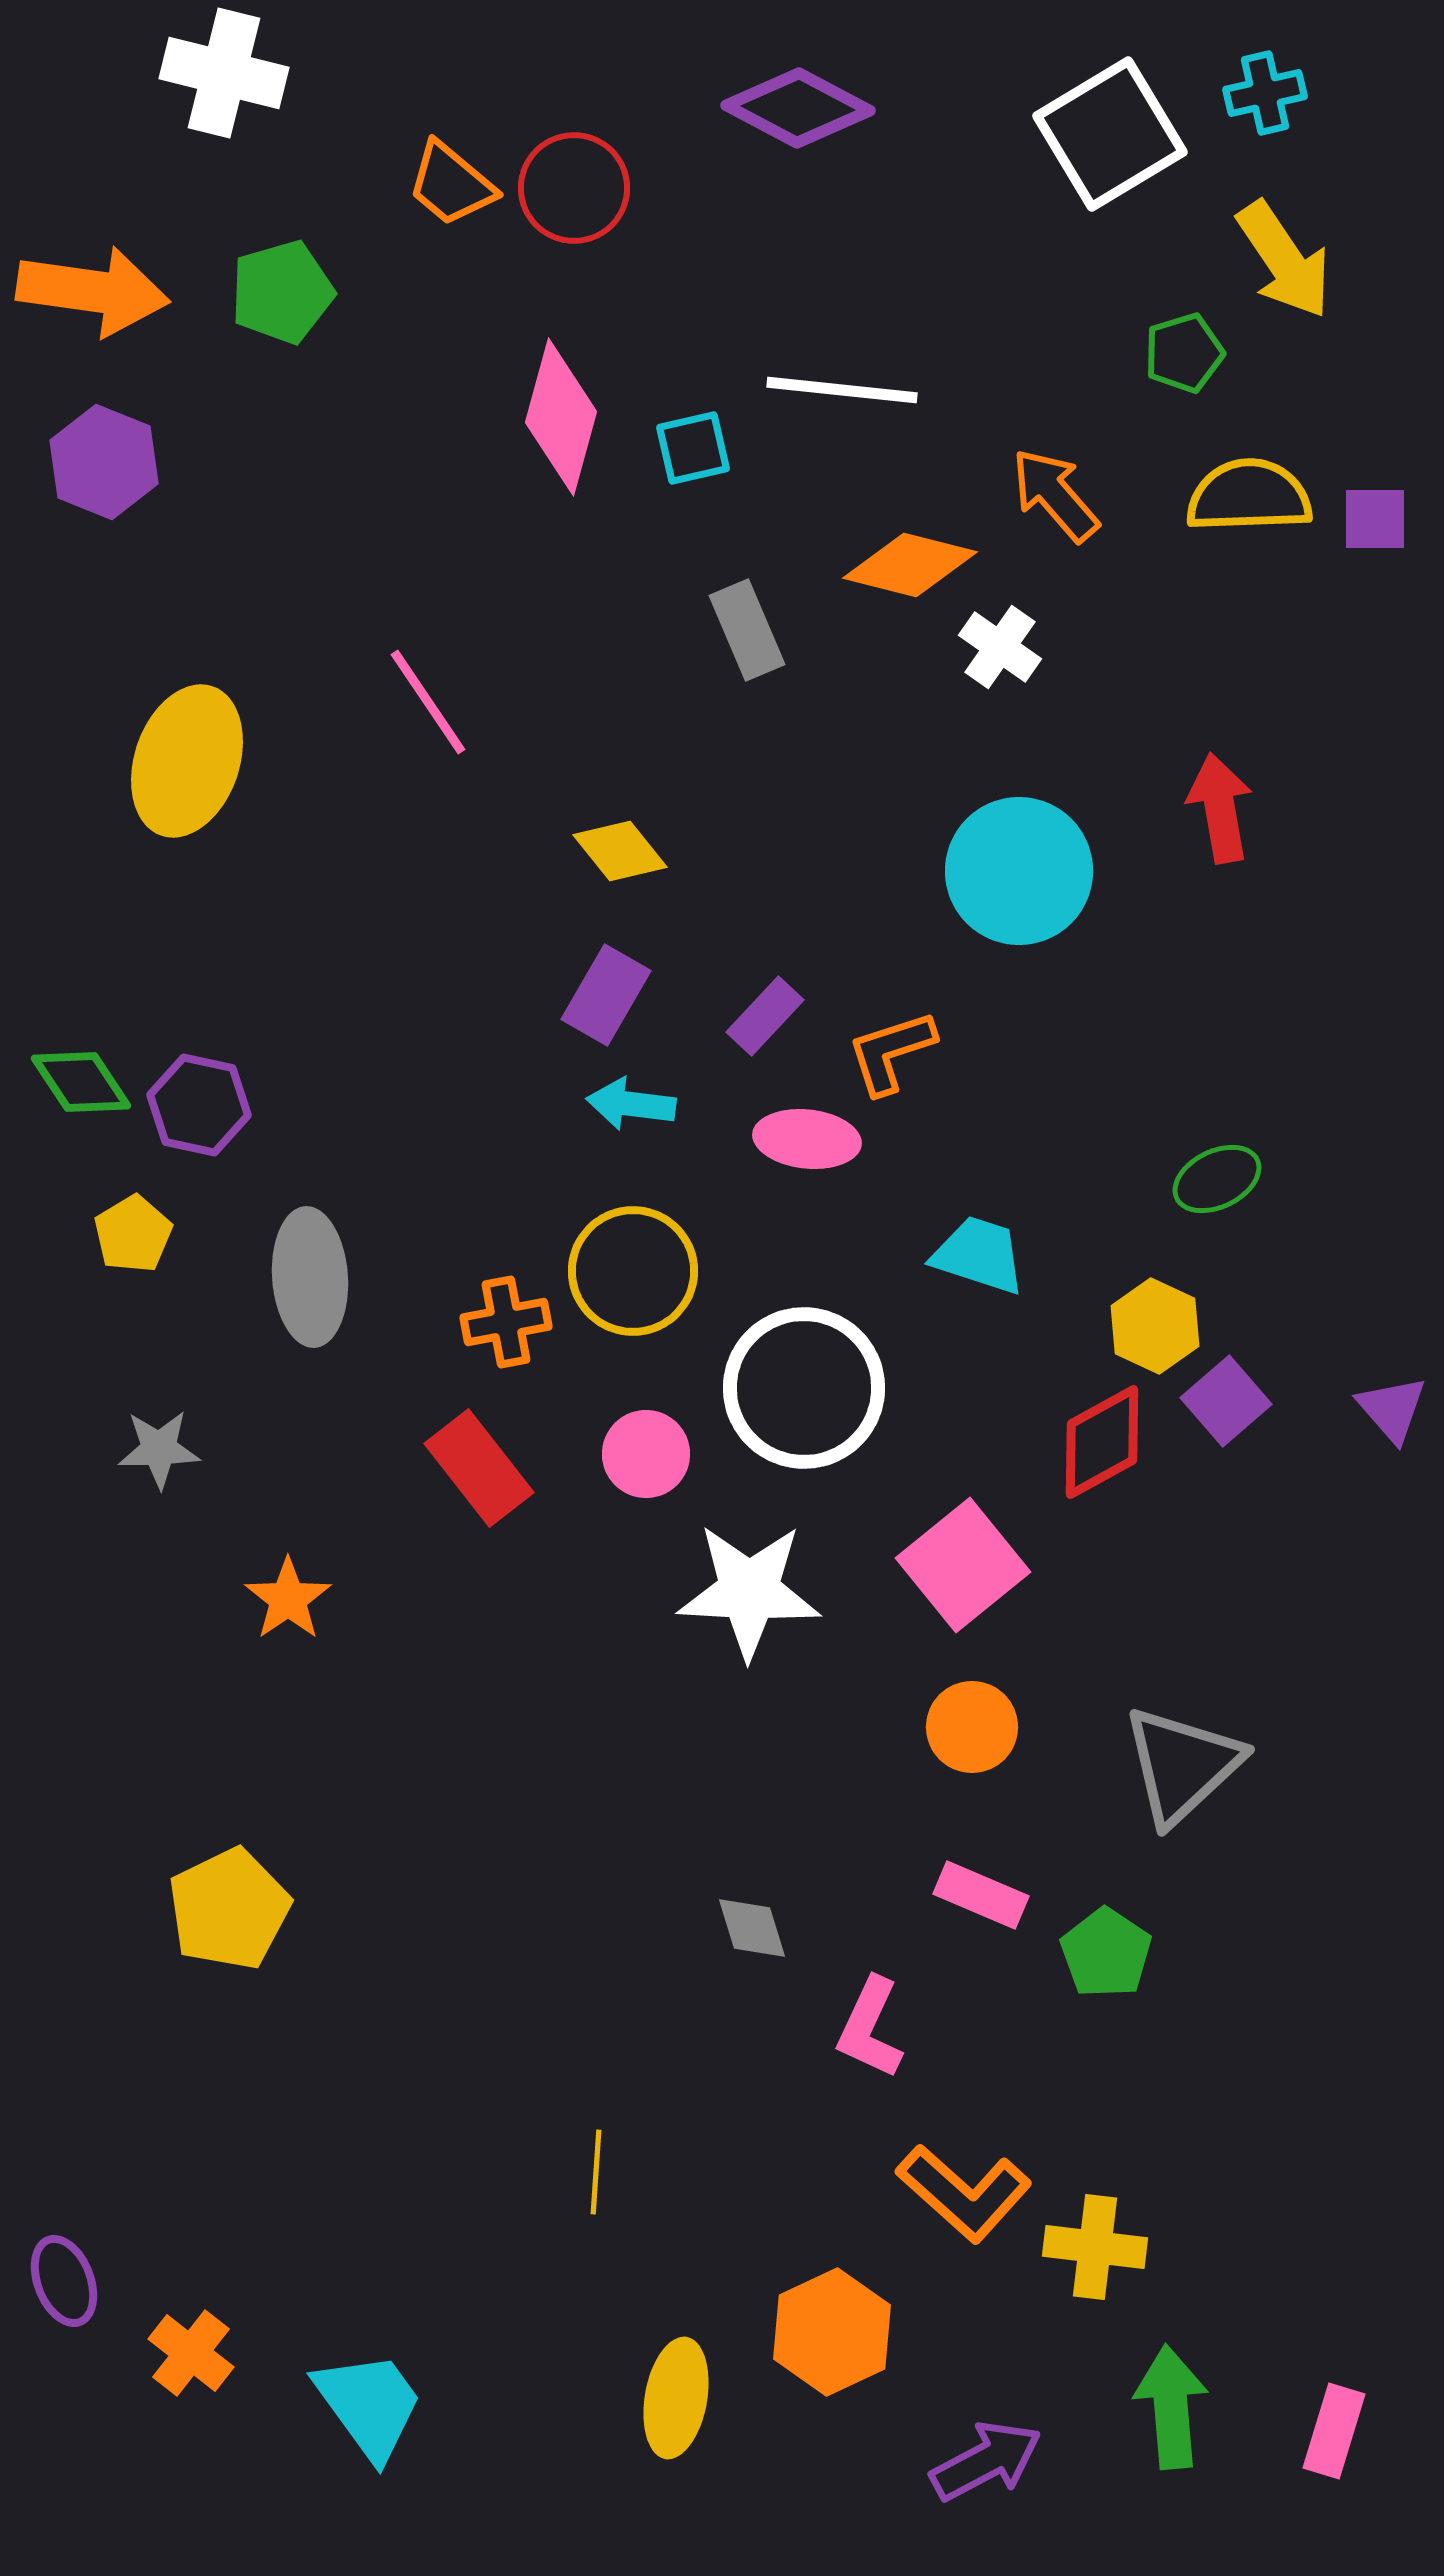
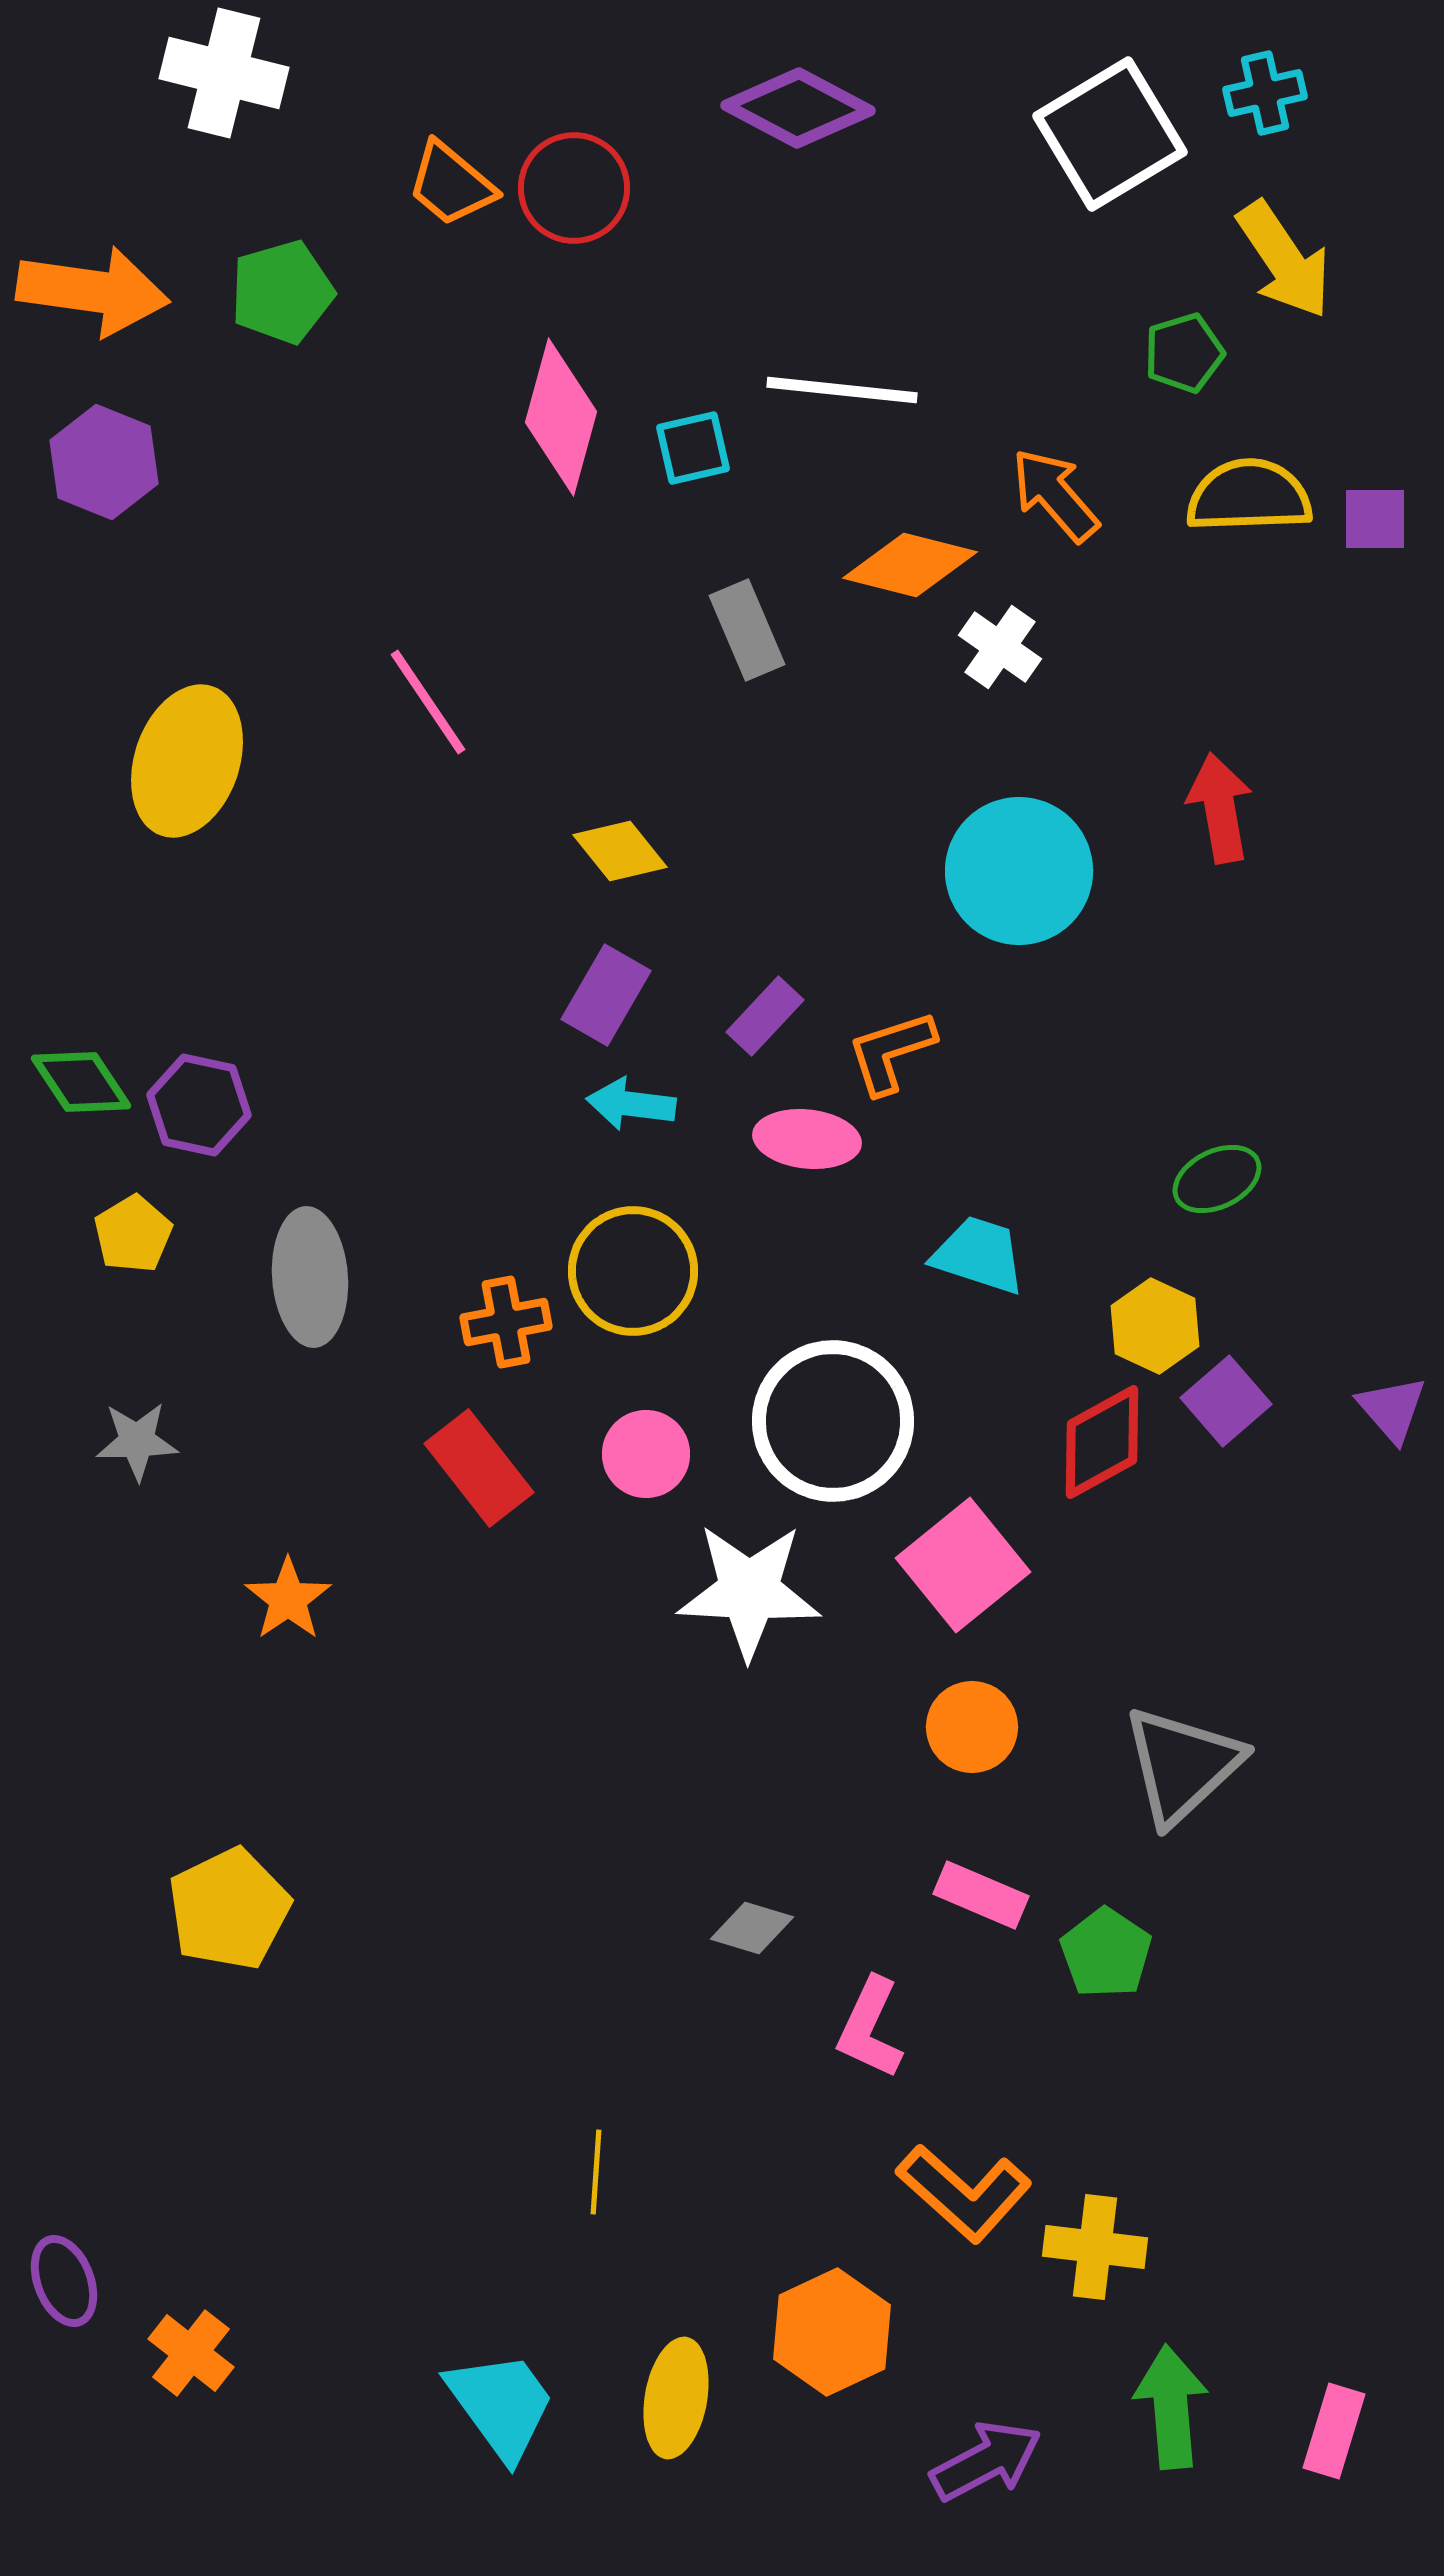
white circle at (804, 1388): moved 29 px right, 33 px down
gray star at (159, 1449): moved 22 px left, 8 px up
gray diamond at (752, 1928): rotated 56 degrees counterclockwise
cyan trapezoid at (369, 2405): moved 132 px right
